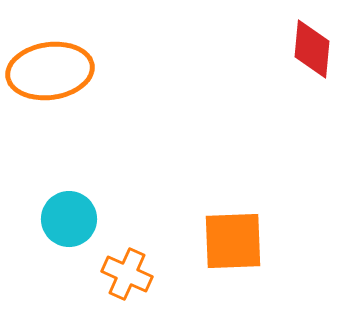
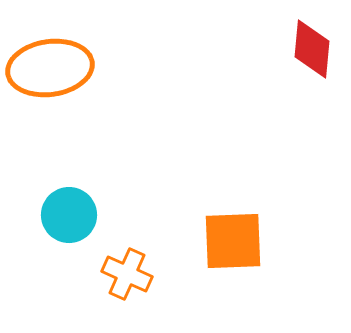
orange ellipse: moved 3 px up
cyan circle: moved 4 px up
